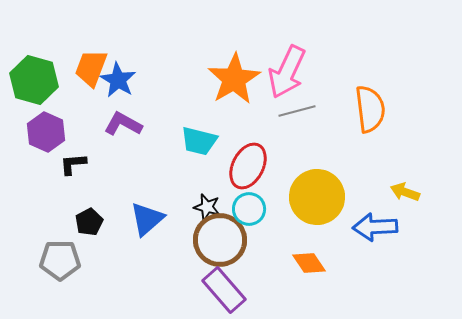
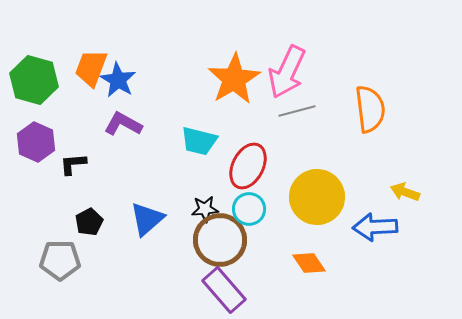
purple hexagon: moved 10 px left, 10 px down
black star: moved 2 px left, 2 px down; rotated 20 degrees counterclockwise
